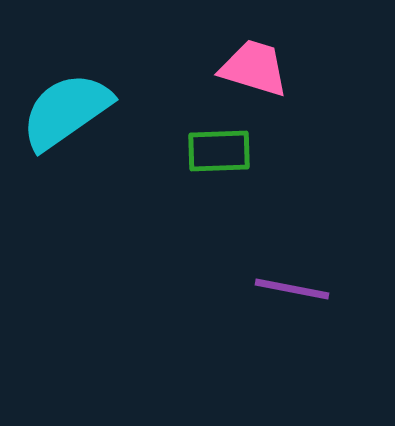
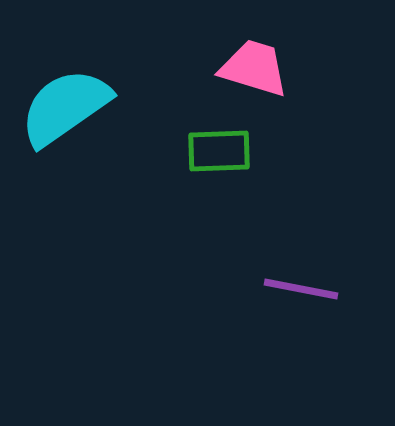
cyan semicircle: moved 1 px left, 4 px up
purple line: moved 9 px right
